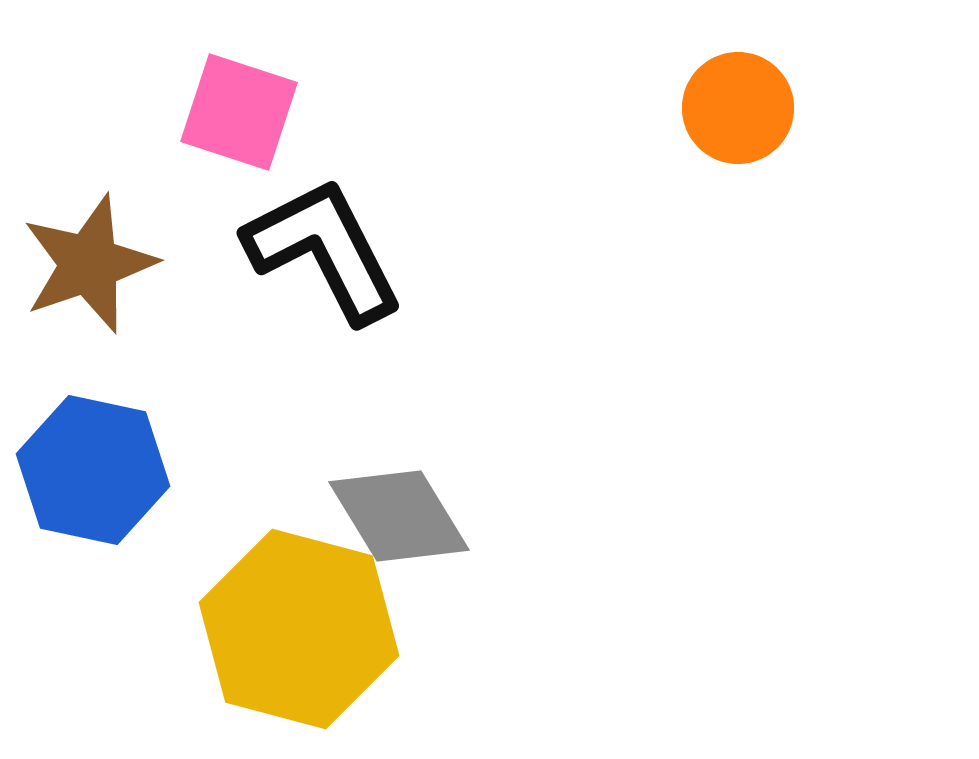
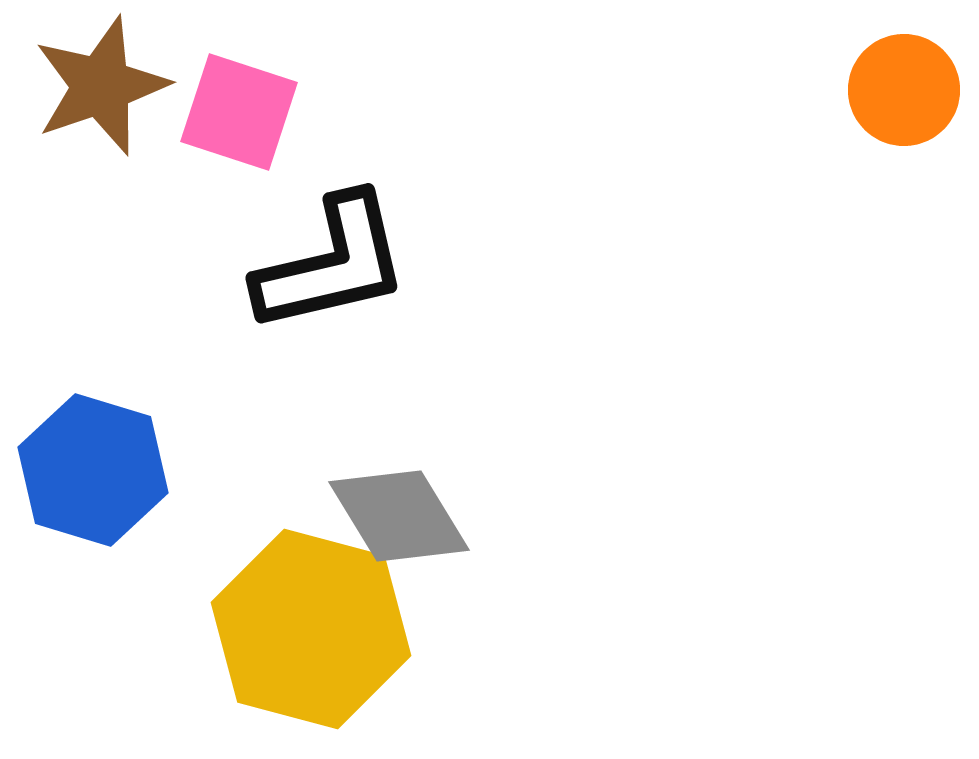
orange circle: moved 166 px right, 18 px up
black L-shape: moved 8 px right, 14 px down; rotated 104 degrees clockwise
brown star: moved 12 px right, 178 px up
blue hexagon: rotated 5 degrees clockwise
yellow hexagon: moved 12 px right
